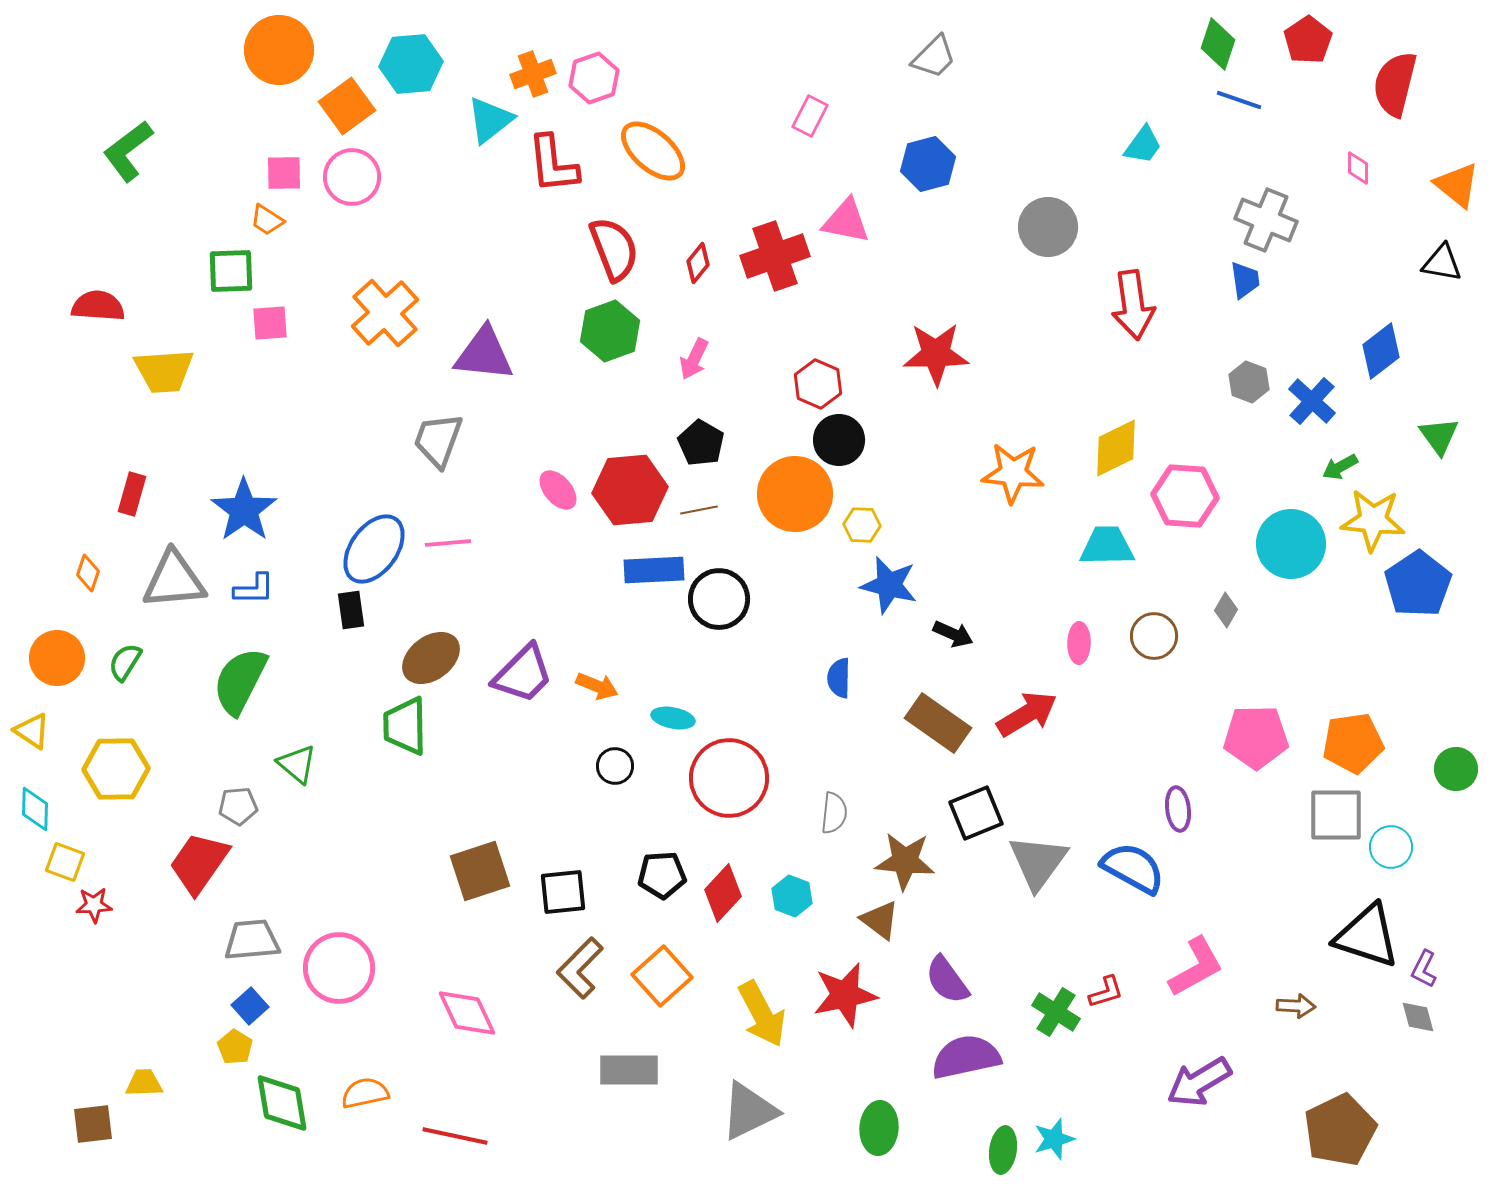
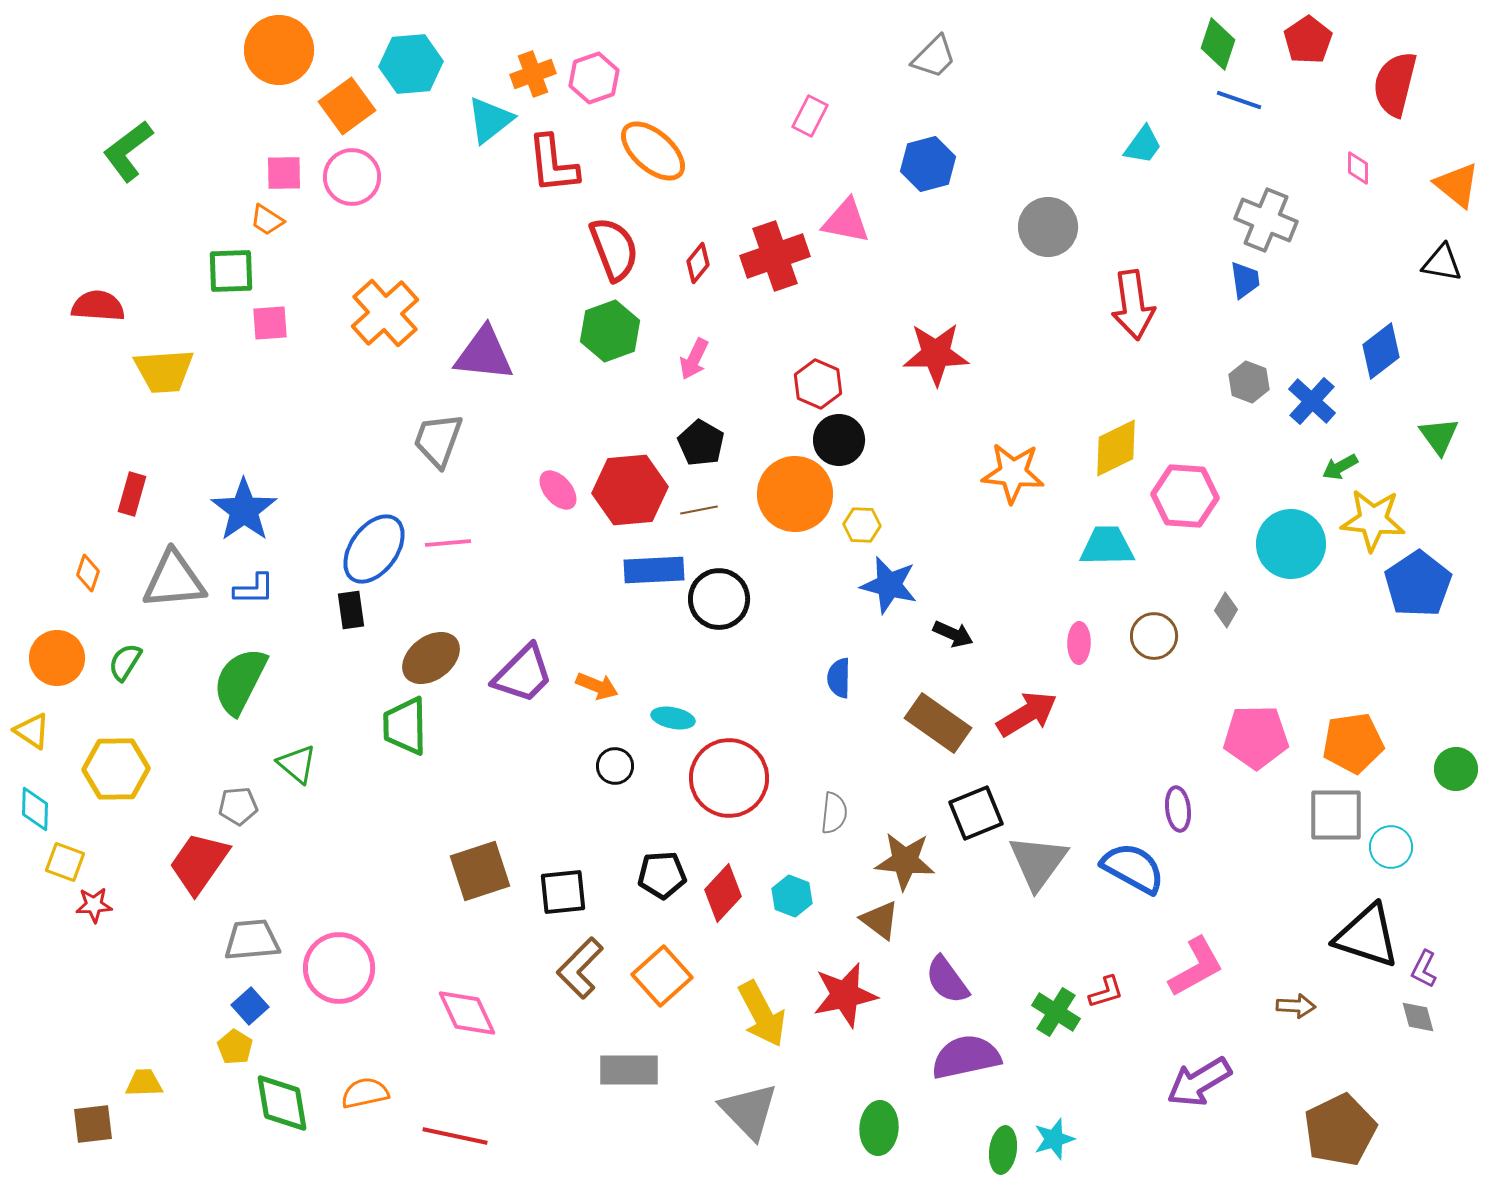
gray triangle at (749, 1111): rotated 48 degrees counterclockwise
